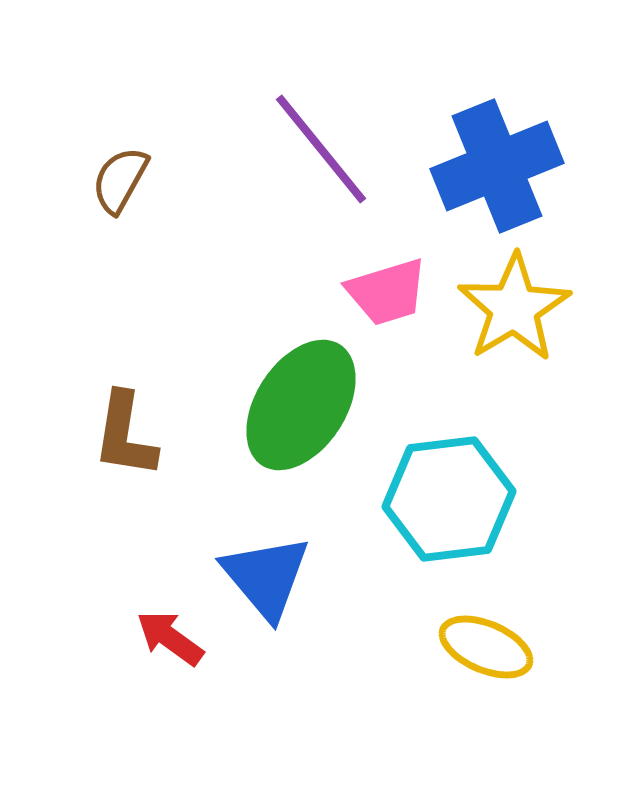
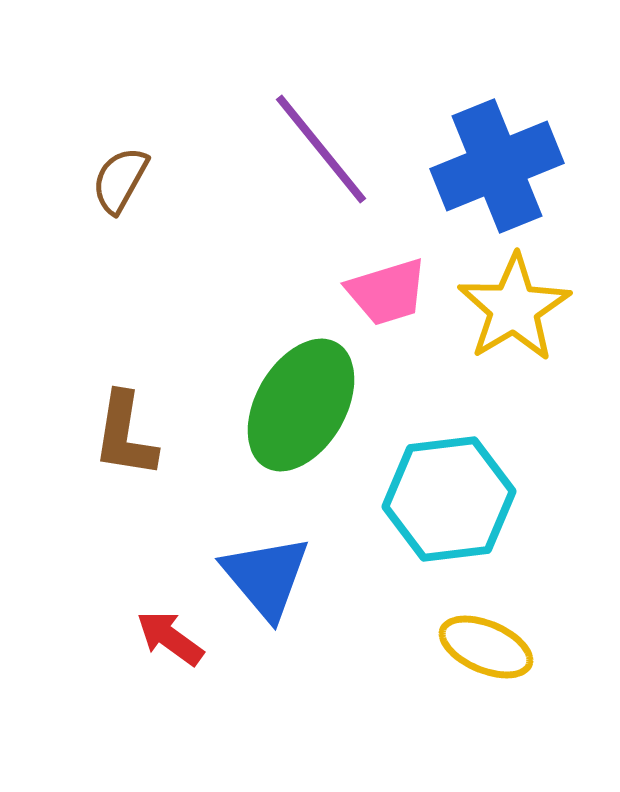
green ellipse: rotated 3 degrees counterclockwise
